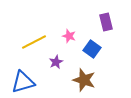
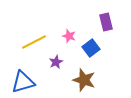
blue square: moved 1 px left, 1 px up; rotated 18 degrees clockwise
